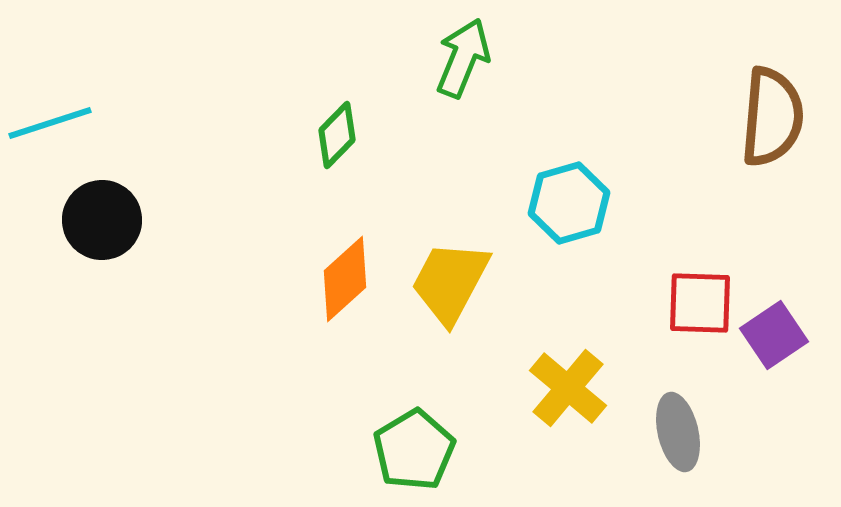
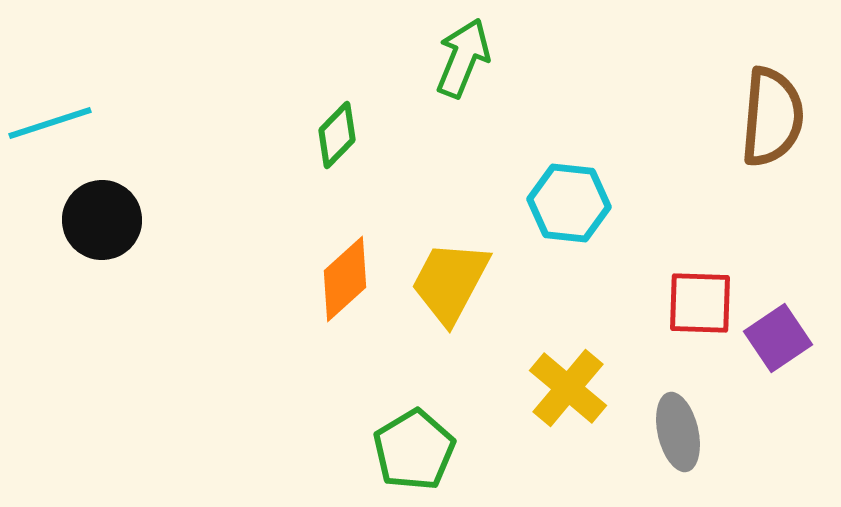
cyan hexagon: rotated 22 degrees clockwise
purple square: moved 4 px right, 3 px down
